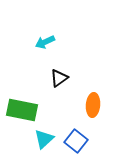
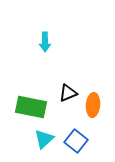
cyan arrow: rotated 66 degrees counterclockwise
black triangle: moved 9 px right, 15 px down; rotated 12 degrees clockwise
green rectangle: moved 9 px right, 3 px up
